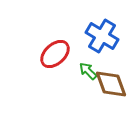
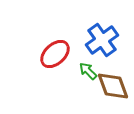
blue cross: moved 4 px down; rotated 24 degrees clockwise
brown diamond: moved 2 px right, 2 px down
